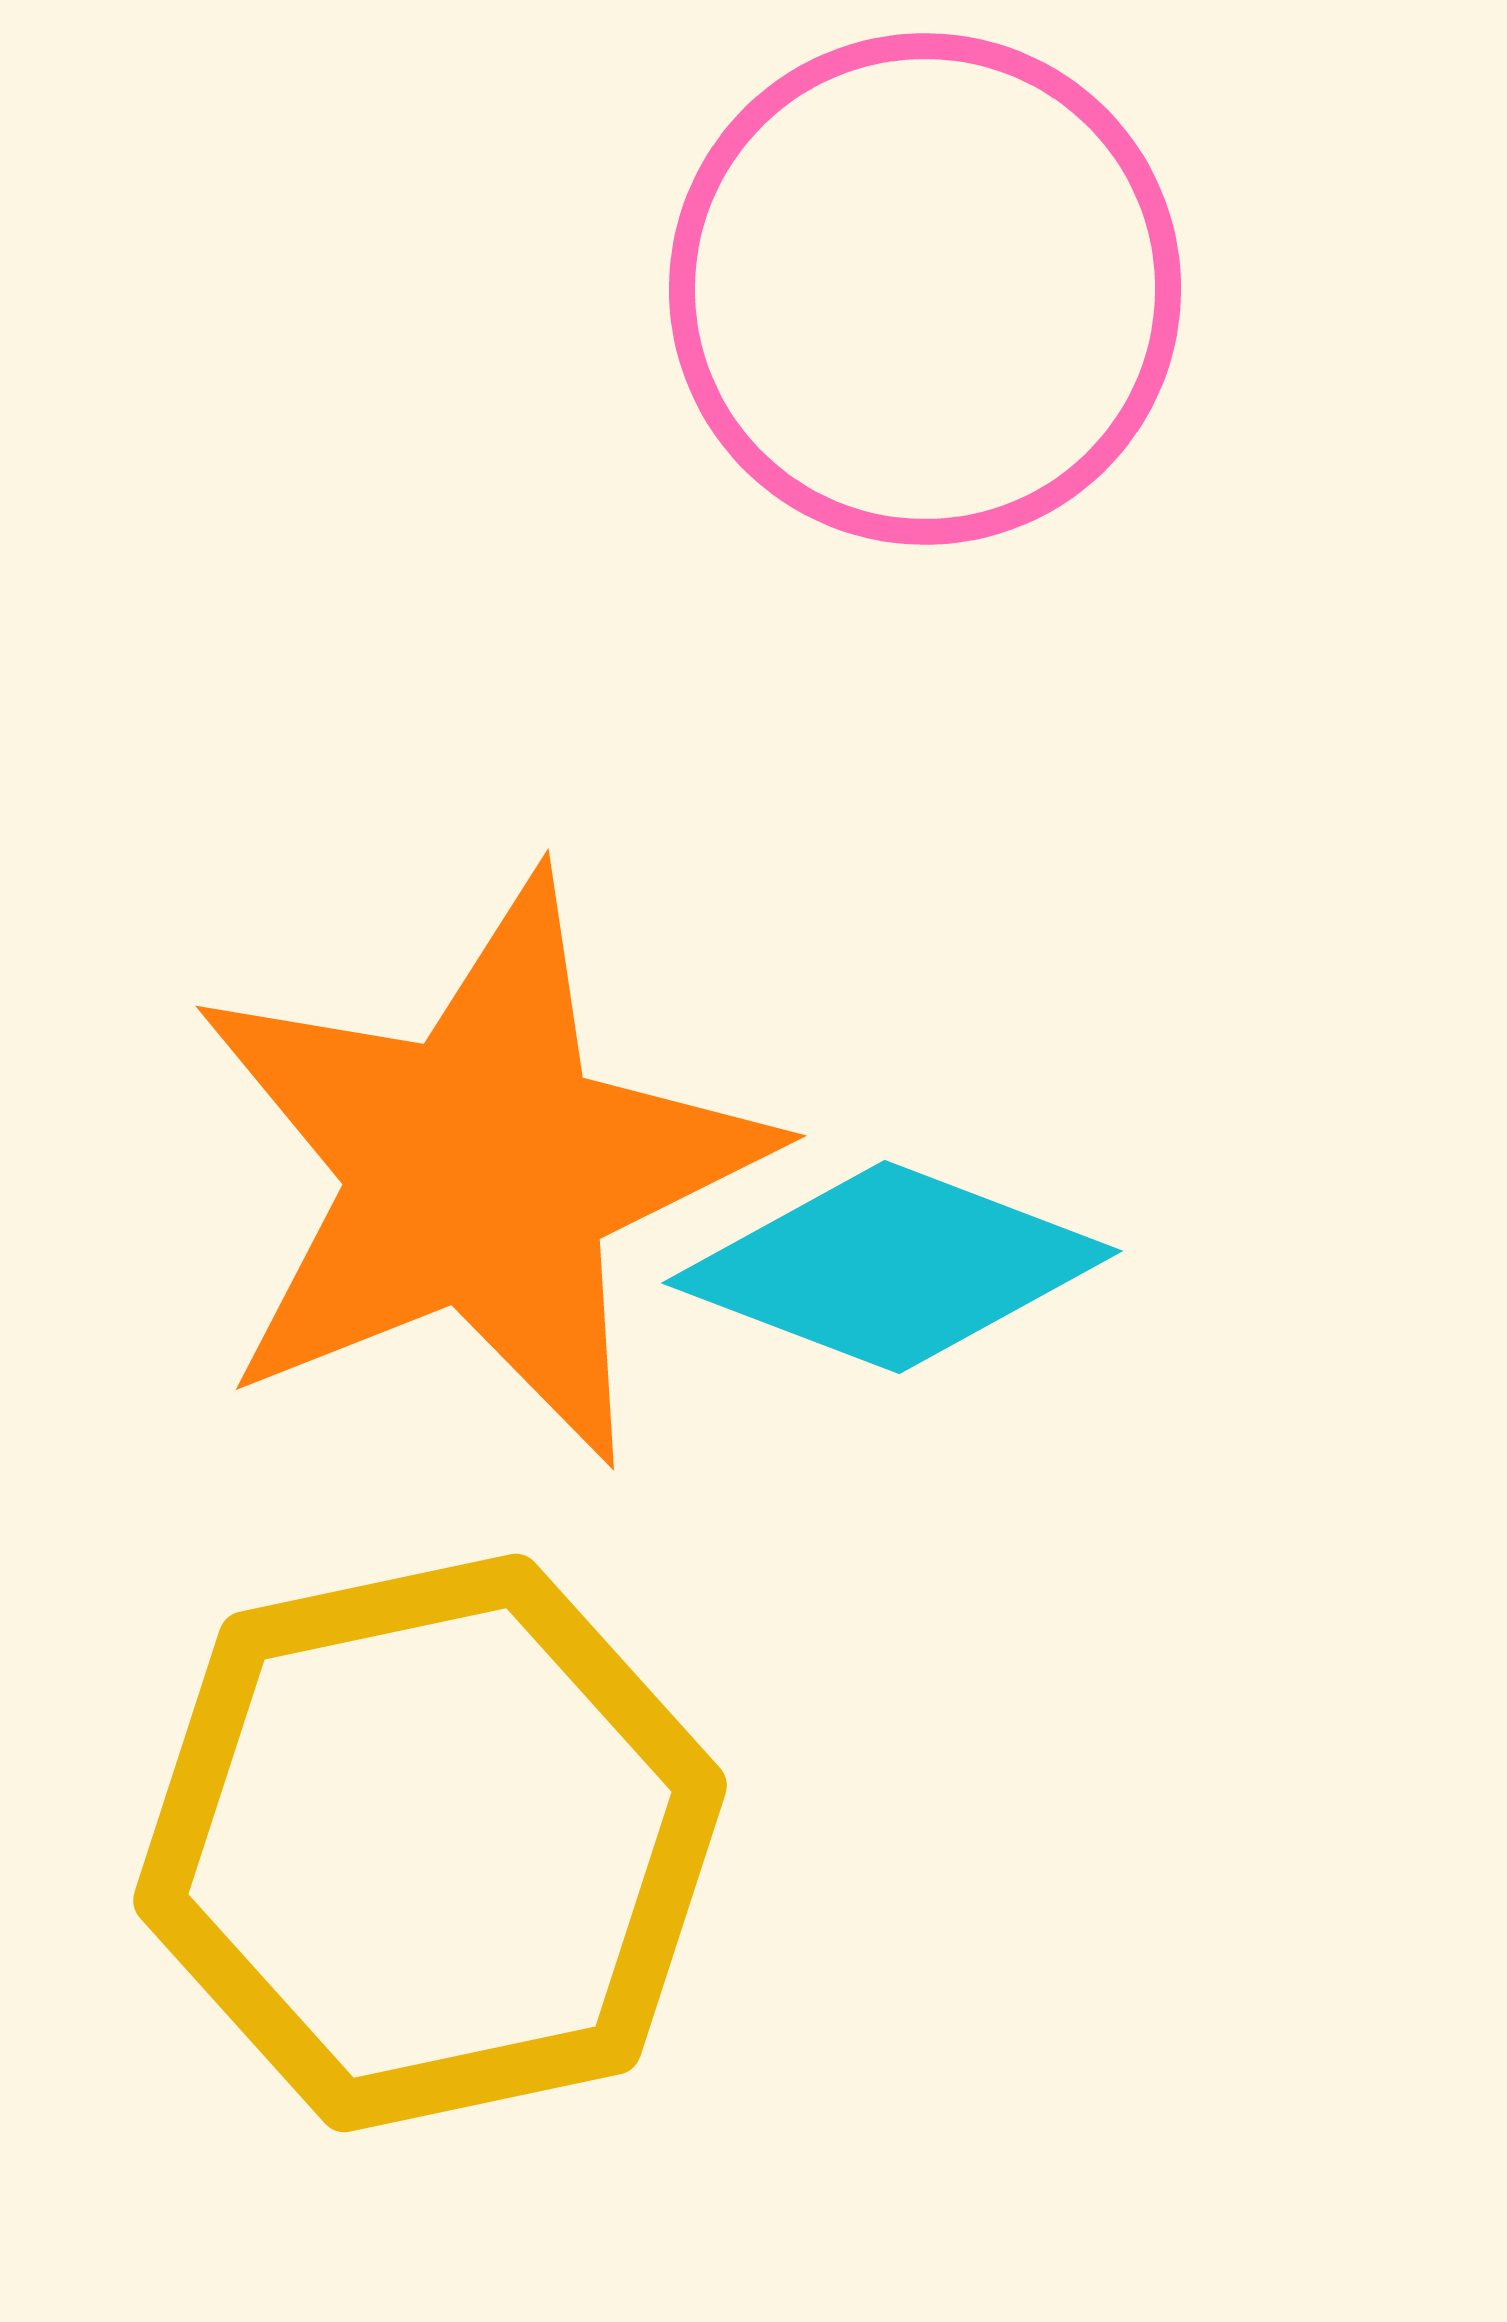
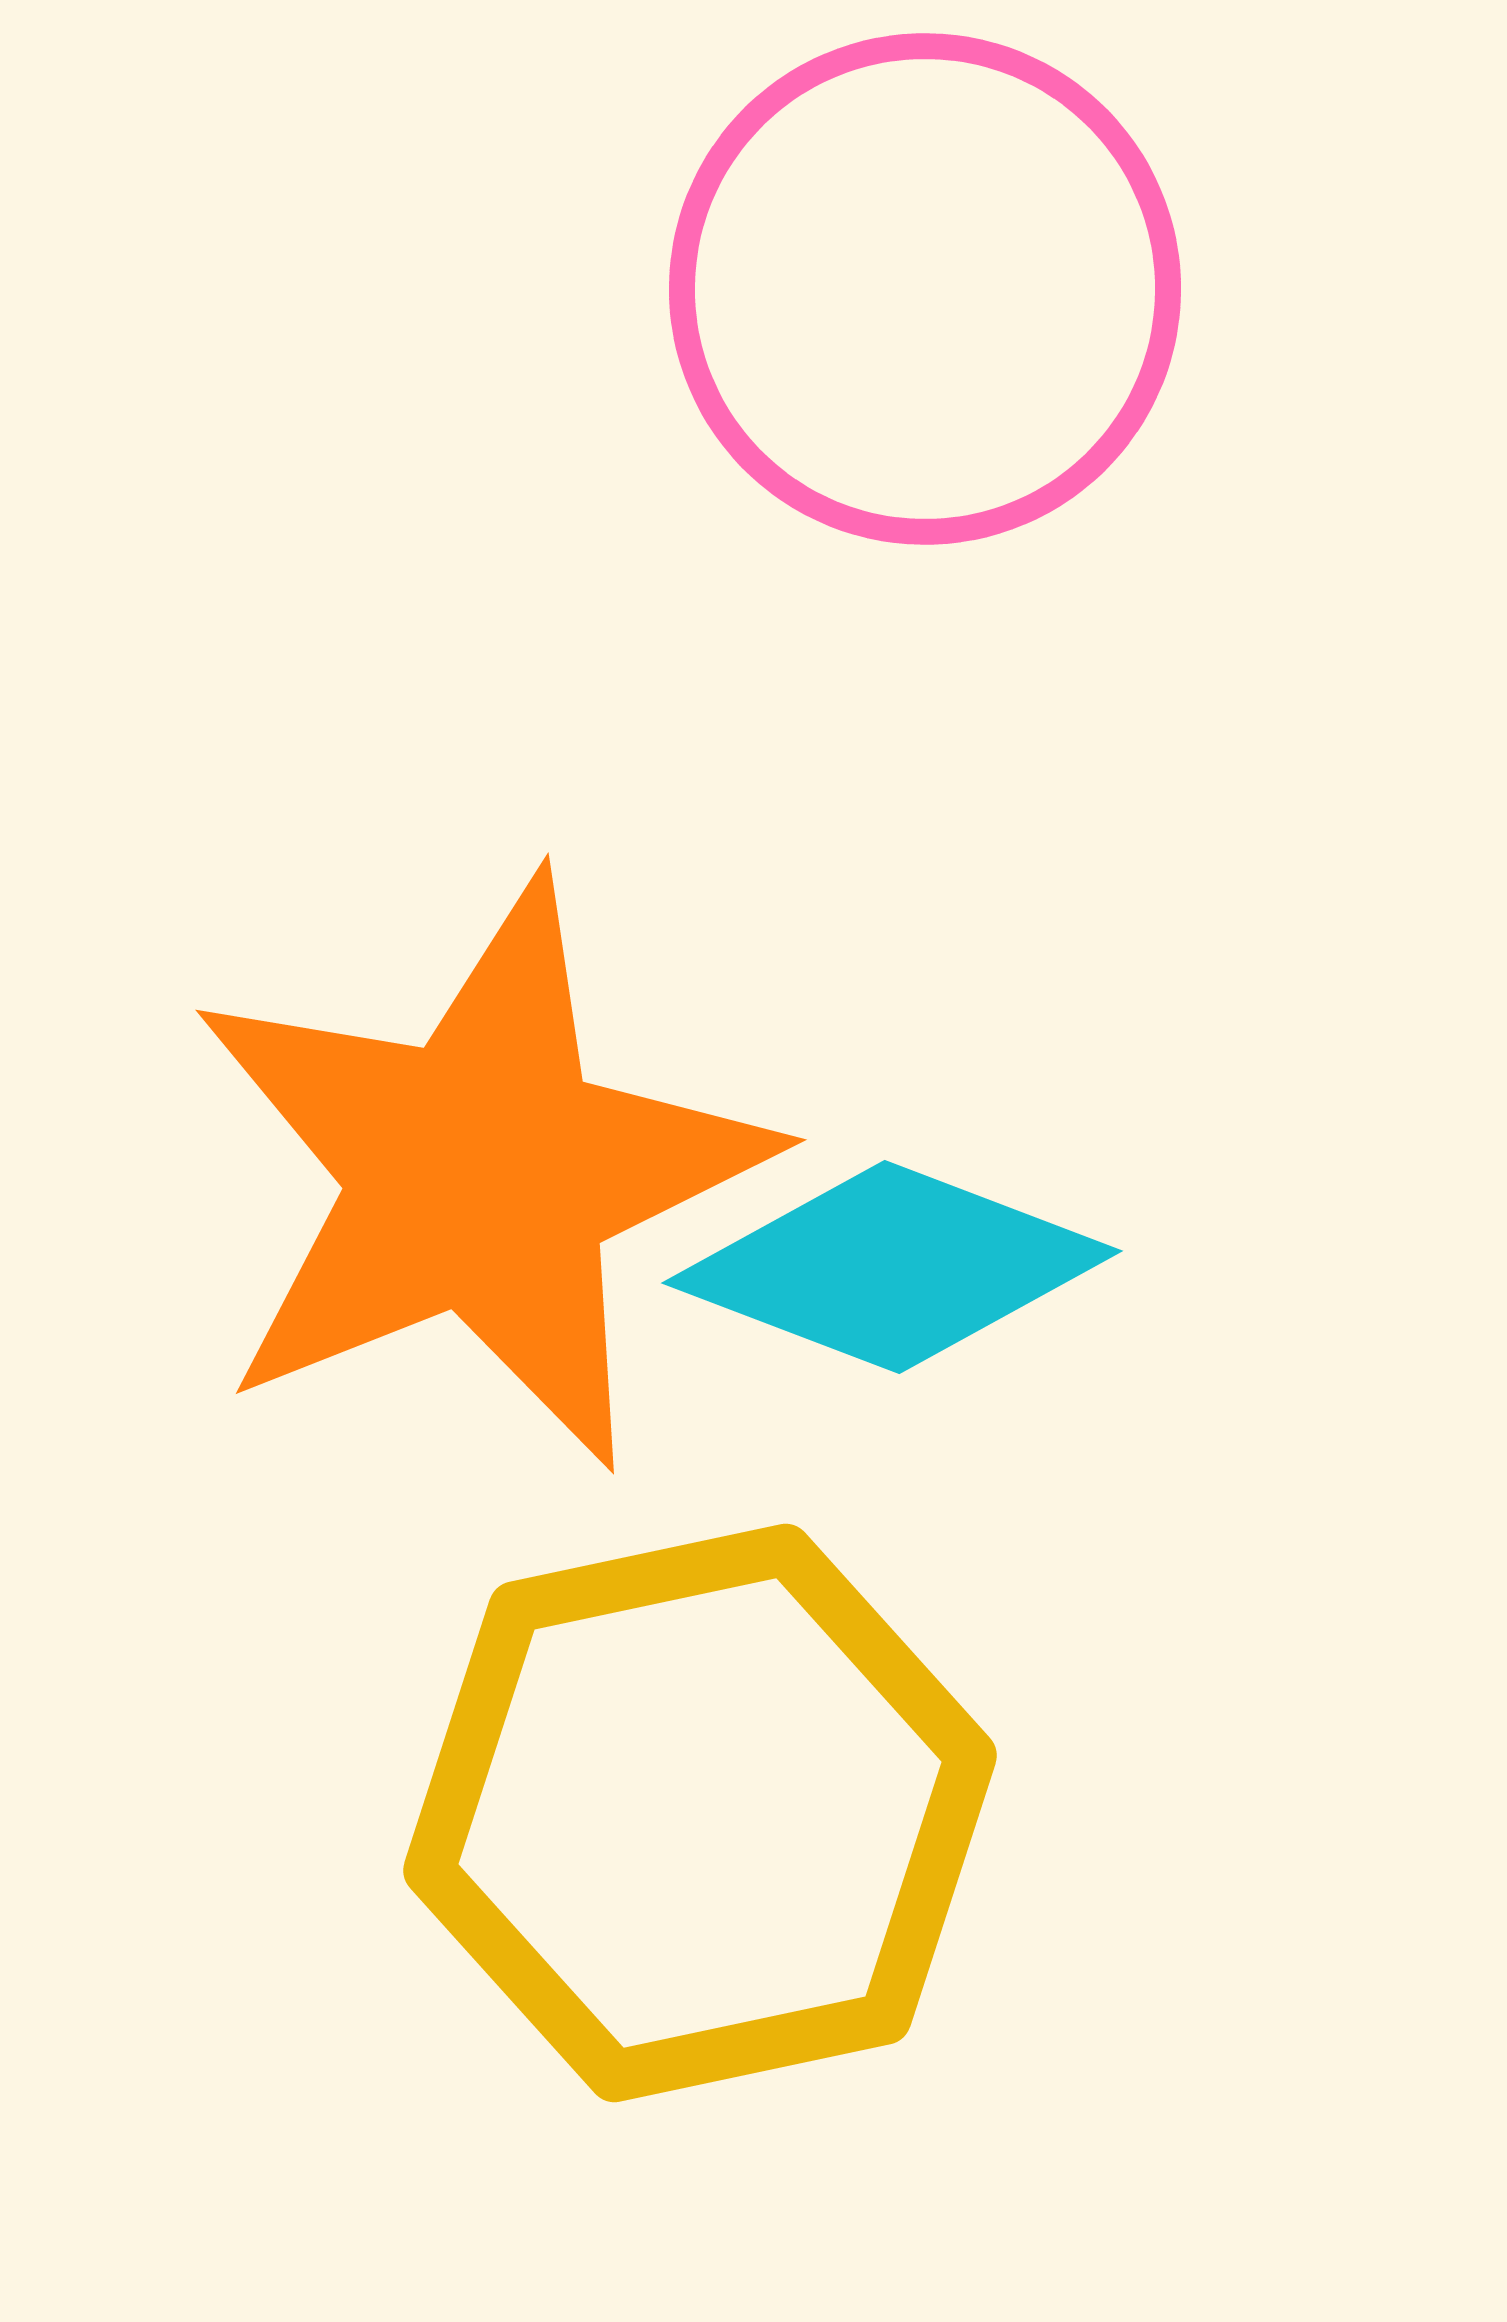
orange star: moved 4 px down
yellow hexagon: moved 270 px right, 30 px up
